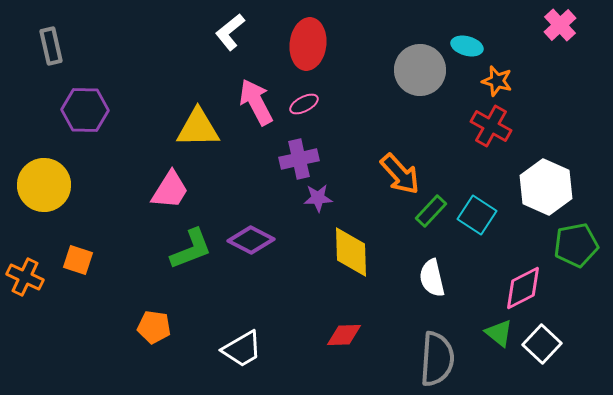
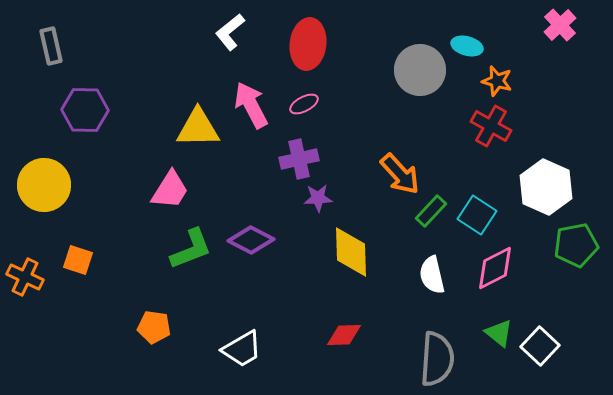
pink arrow: moved 5 px left, 3 px down
white semicircle: moved 3 px up
pink diamond: moved 28 px left, 20 px up
white square: moved 2 px left, 2 px down
